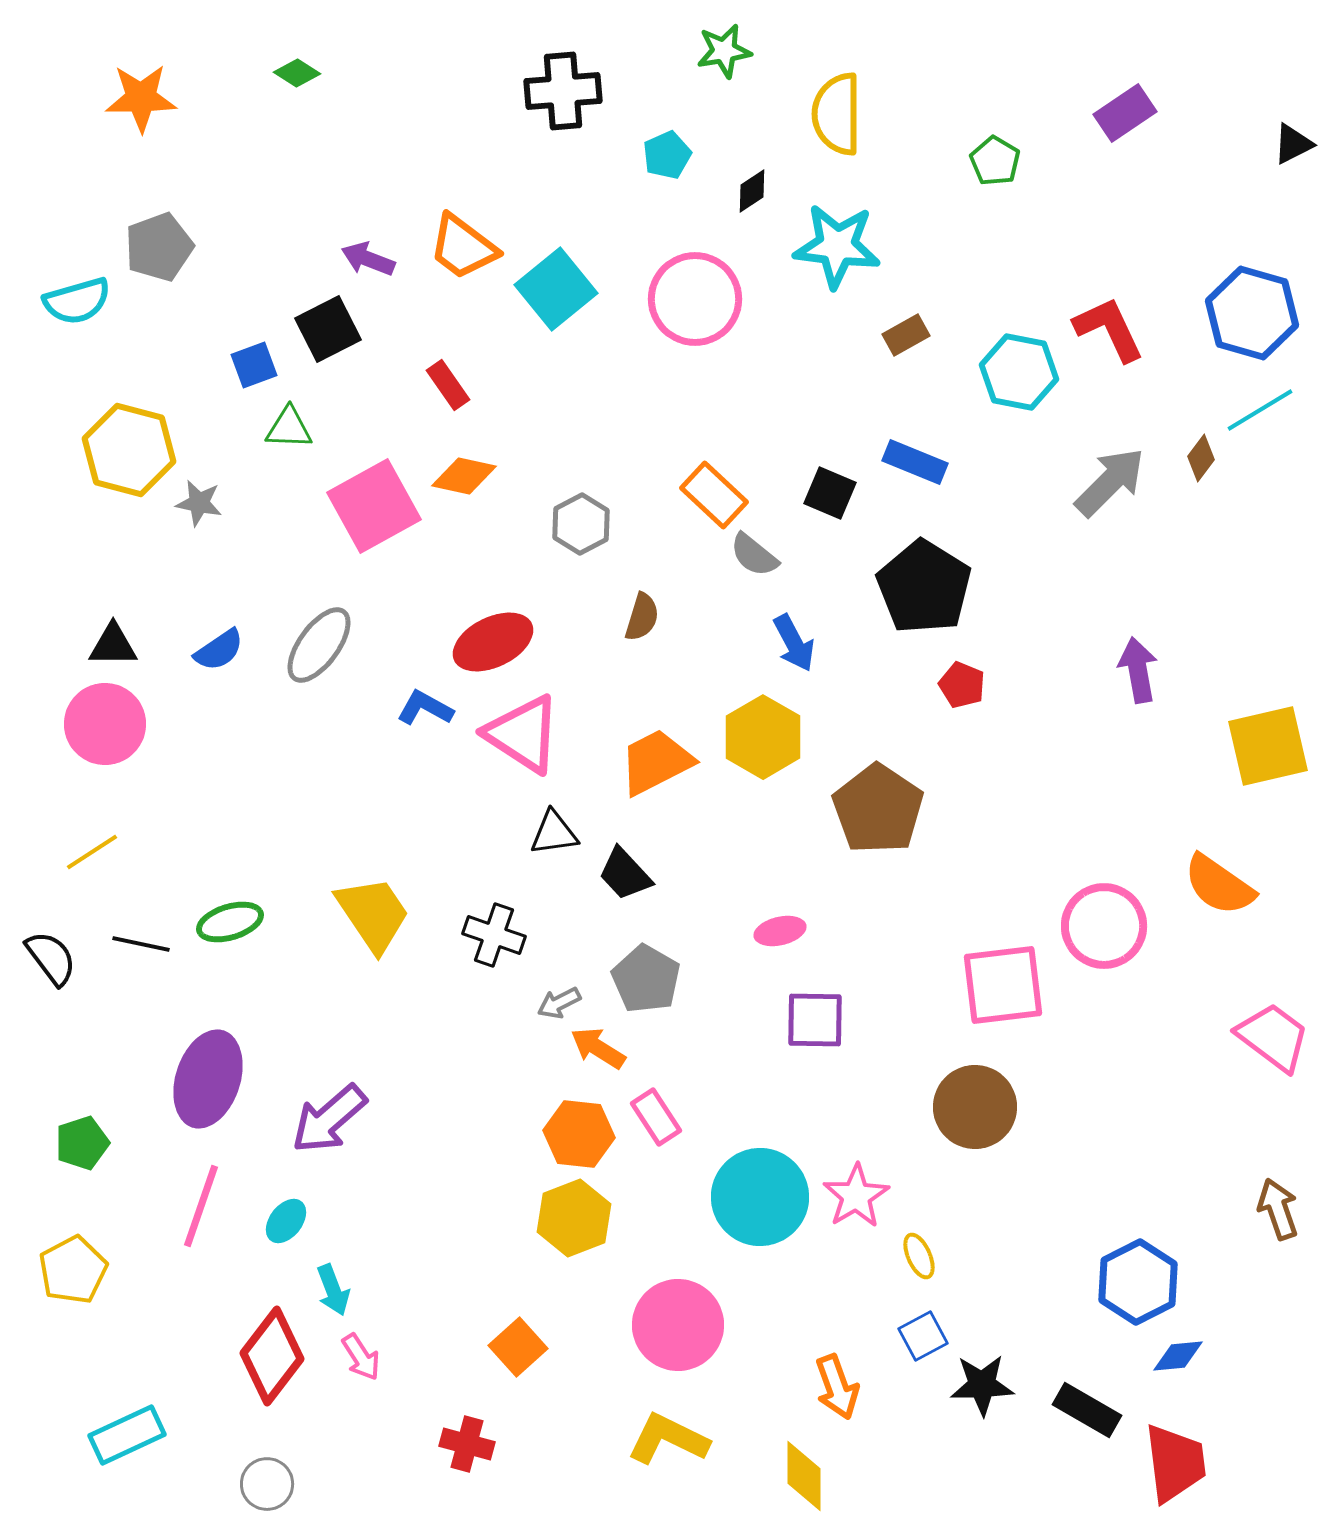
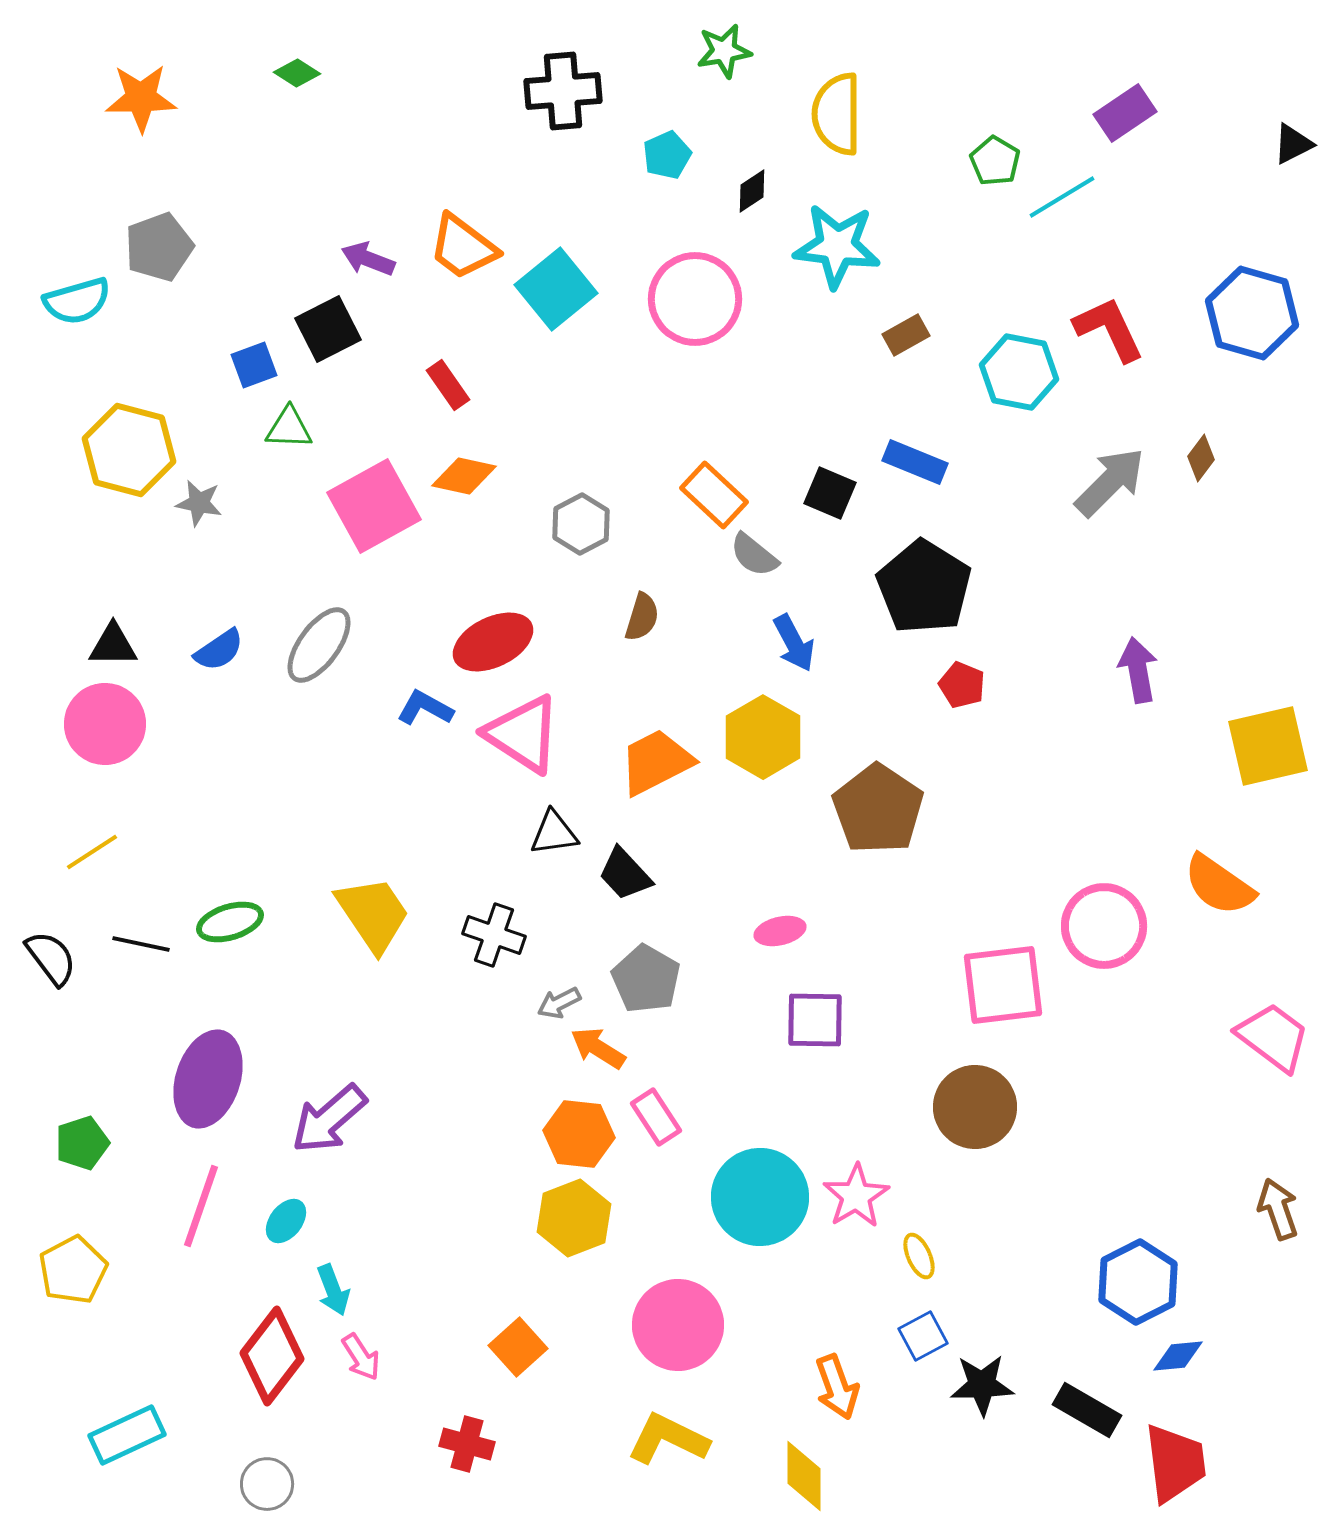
cyan line at (1260, 410): moved 198 px left, 213 px up
